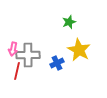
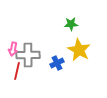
green star: moved 2 px right, 2 px down; rotated 16 degrees clockwise
